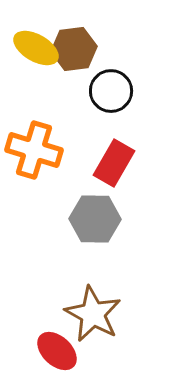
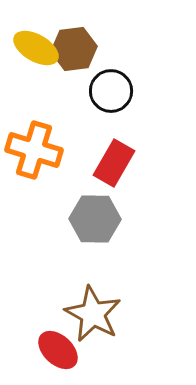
red ellipse: moved 1 px right, 1 px up
